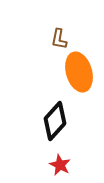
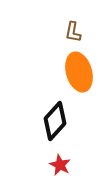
brown L-shape: moved 14 px right, 7 px up
